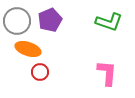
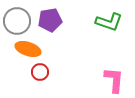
purple pentagon: rotated 15 degrees clockwise
pink L-shape: moved 7 px right, 7 px down
